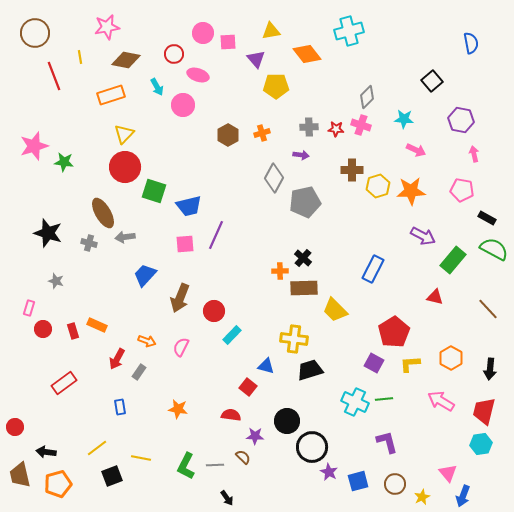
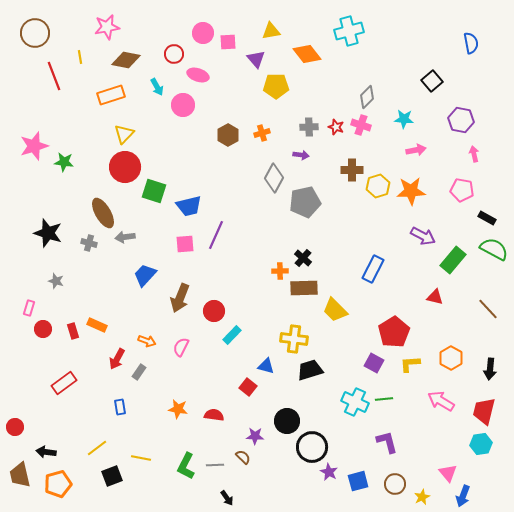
red star at (336, 129): moved 2 px up; rotated 14 degrees clockwise
pink arrow at (416, 150): rotated 36 degrees counterclockwise
red semicircle at (231, 415): moved 17 px left
